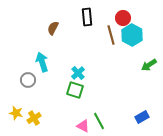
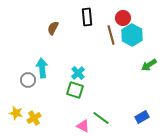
cyan arrow: moved 6 px down; rotated 12 degrees clockwise
green line: moved 2 px right, 3 px up; rotated 24 degrees counterclockwise
